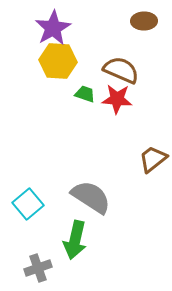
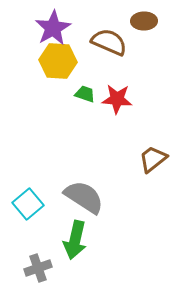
brown semicircle: moved 12 px left, 28 px up
gray semicircle: moved 7 px left
